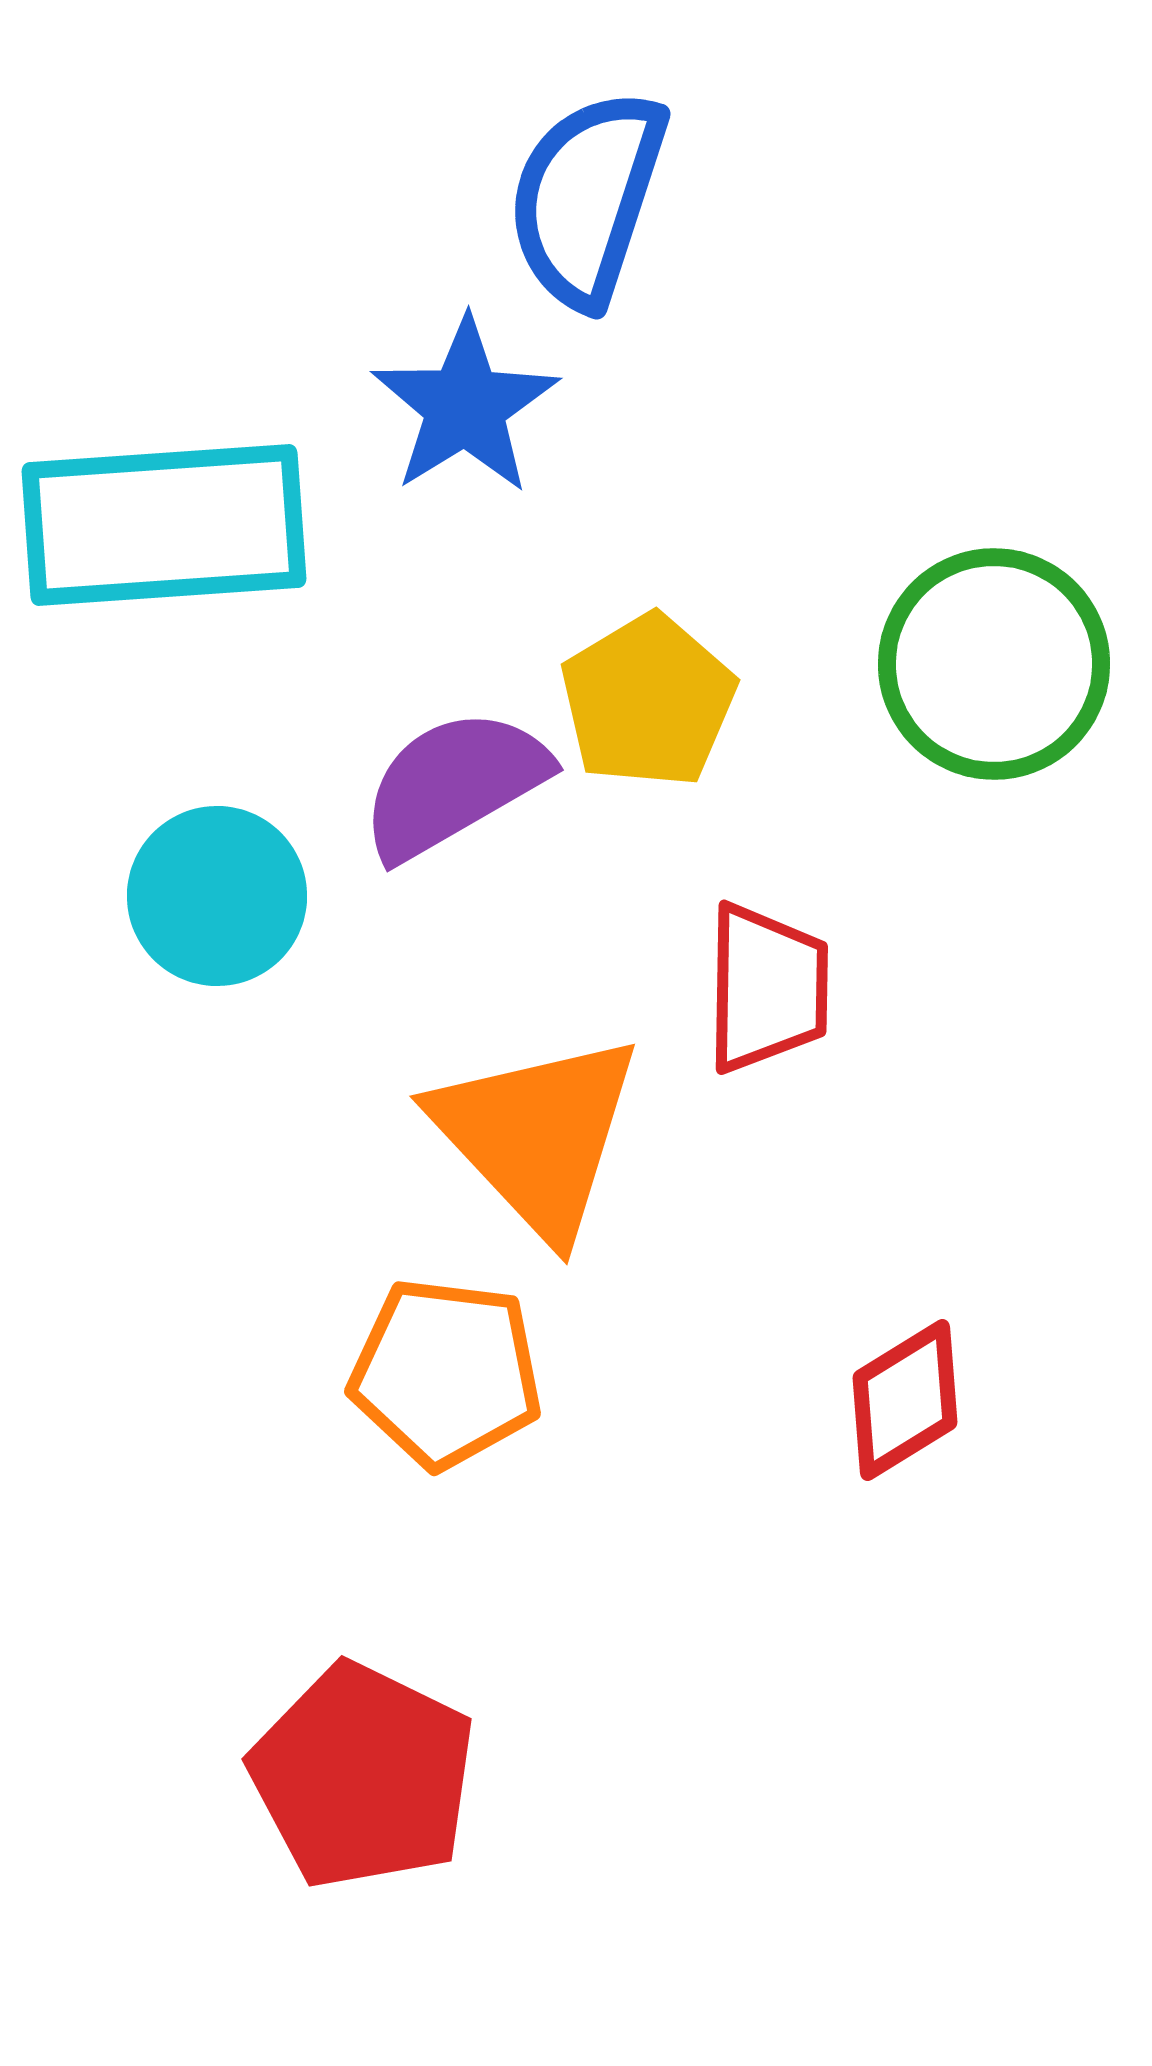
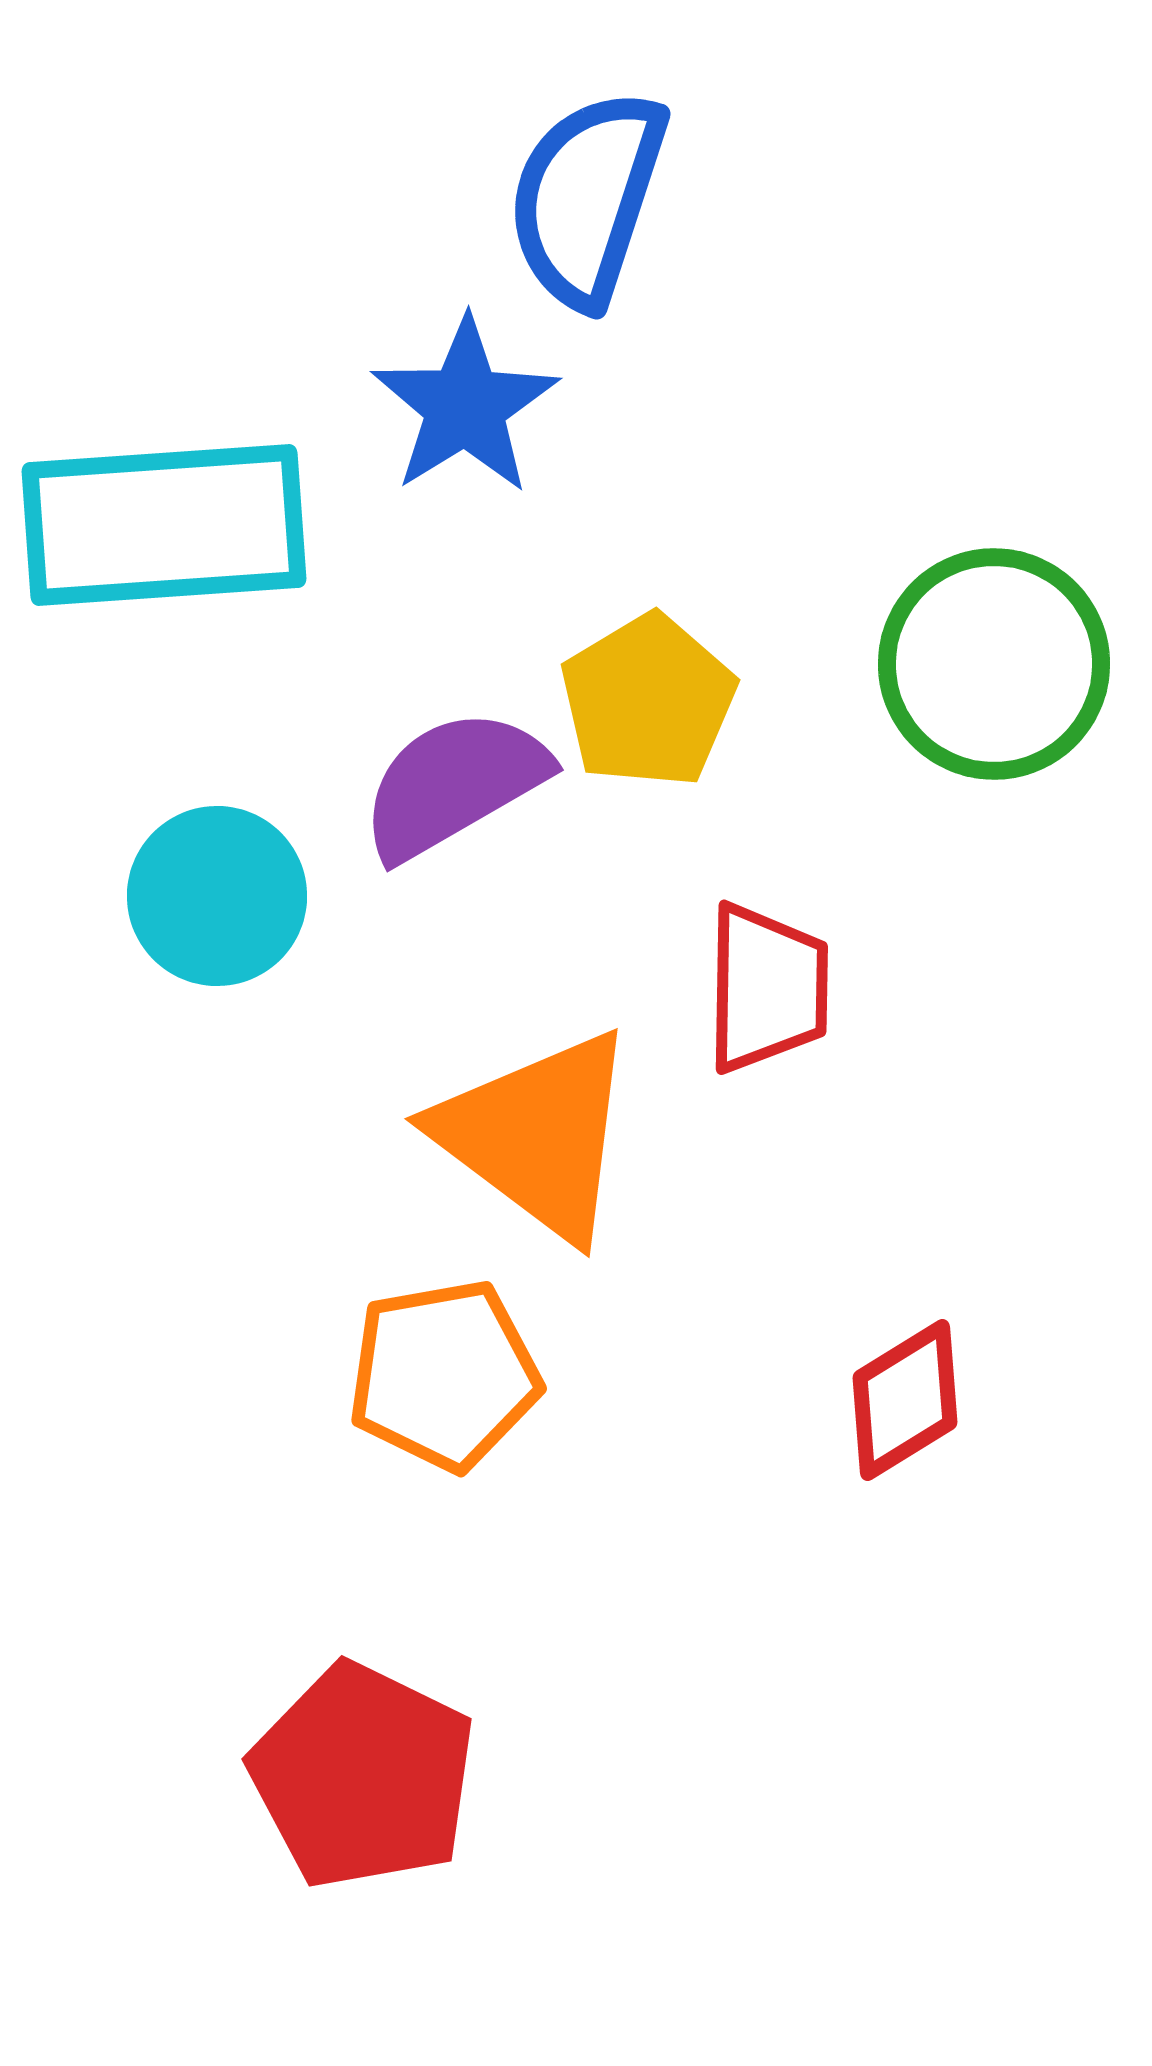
orange triangle: rotated 10 degrees counterclockwise
orange pentagon: moved 2 px left, 2 px down; rotated 17 degrees counterclockwise
